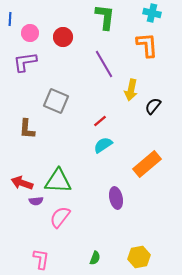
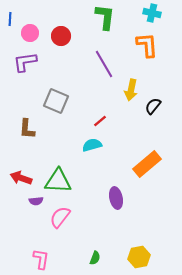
red circle: moved 2 px left, 1 px up
cyan semicircle: moved 11 px left; rotated 18 degrees clockwise
red arrow: moved 1 px left, 5 px up
